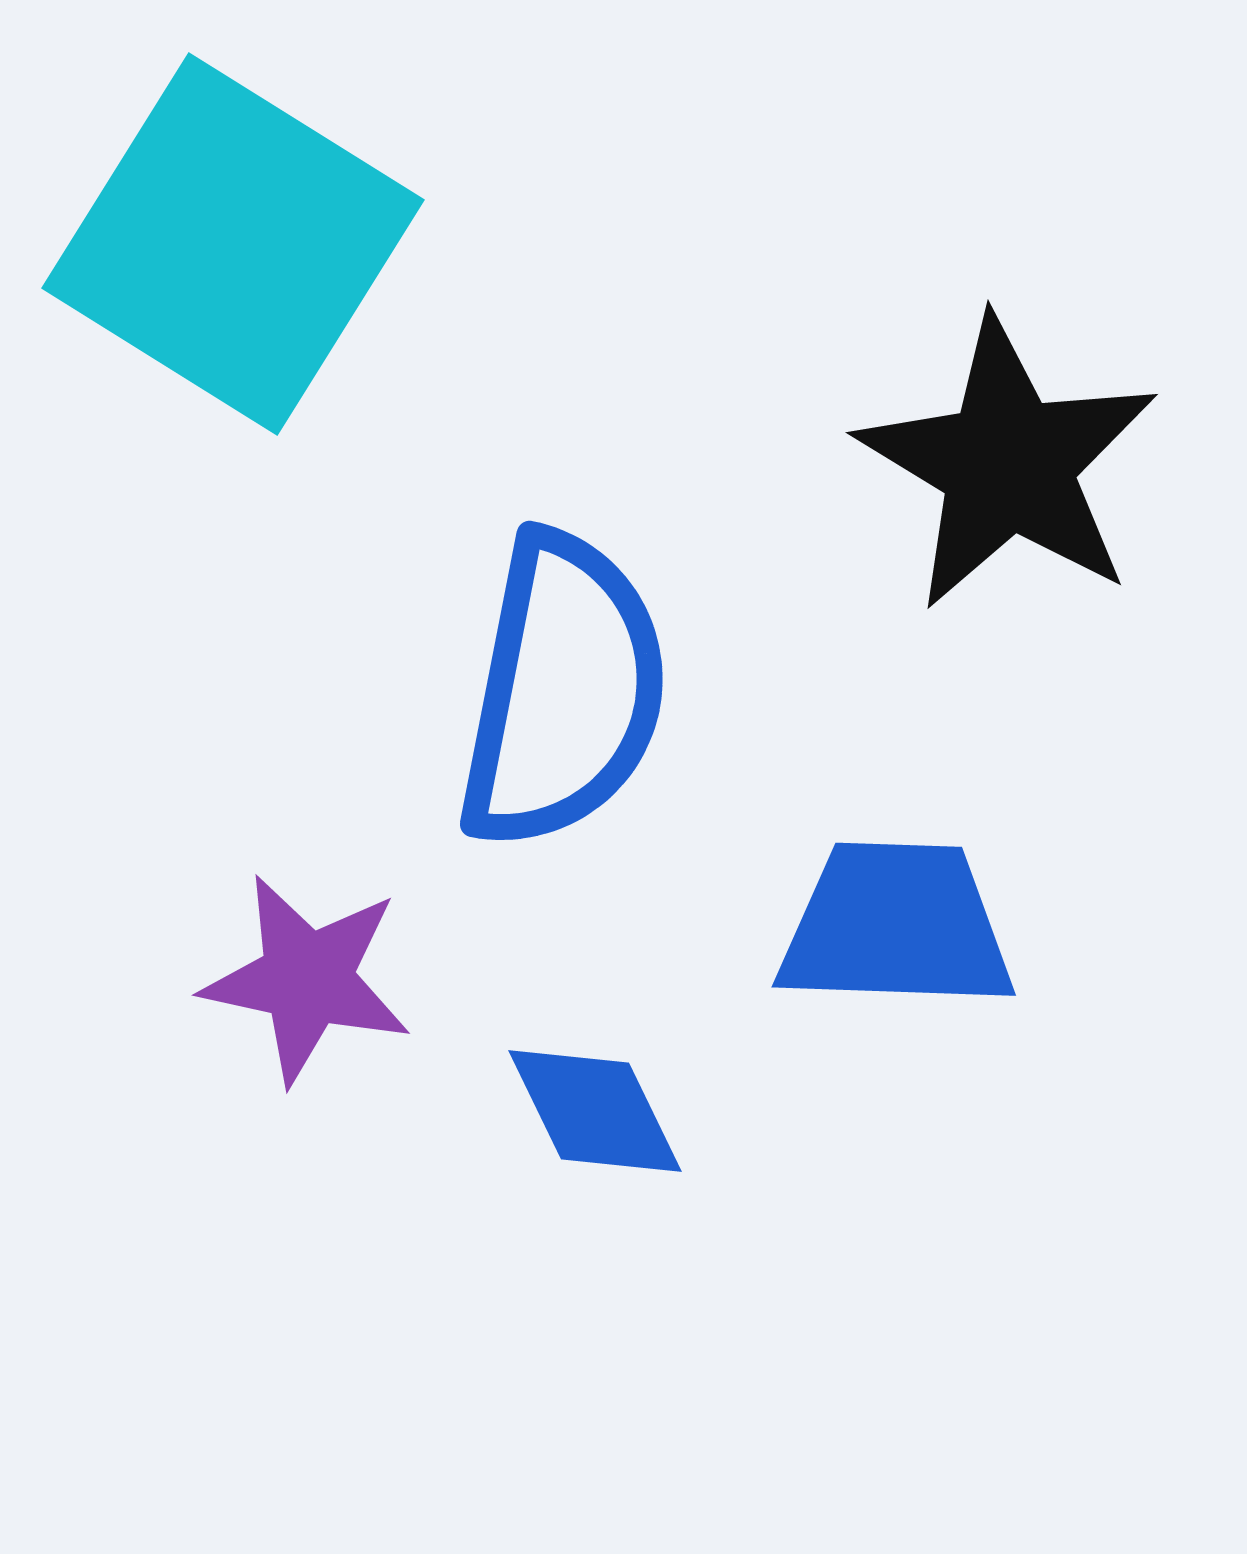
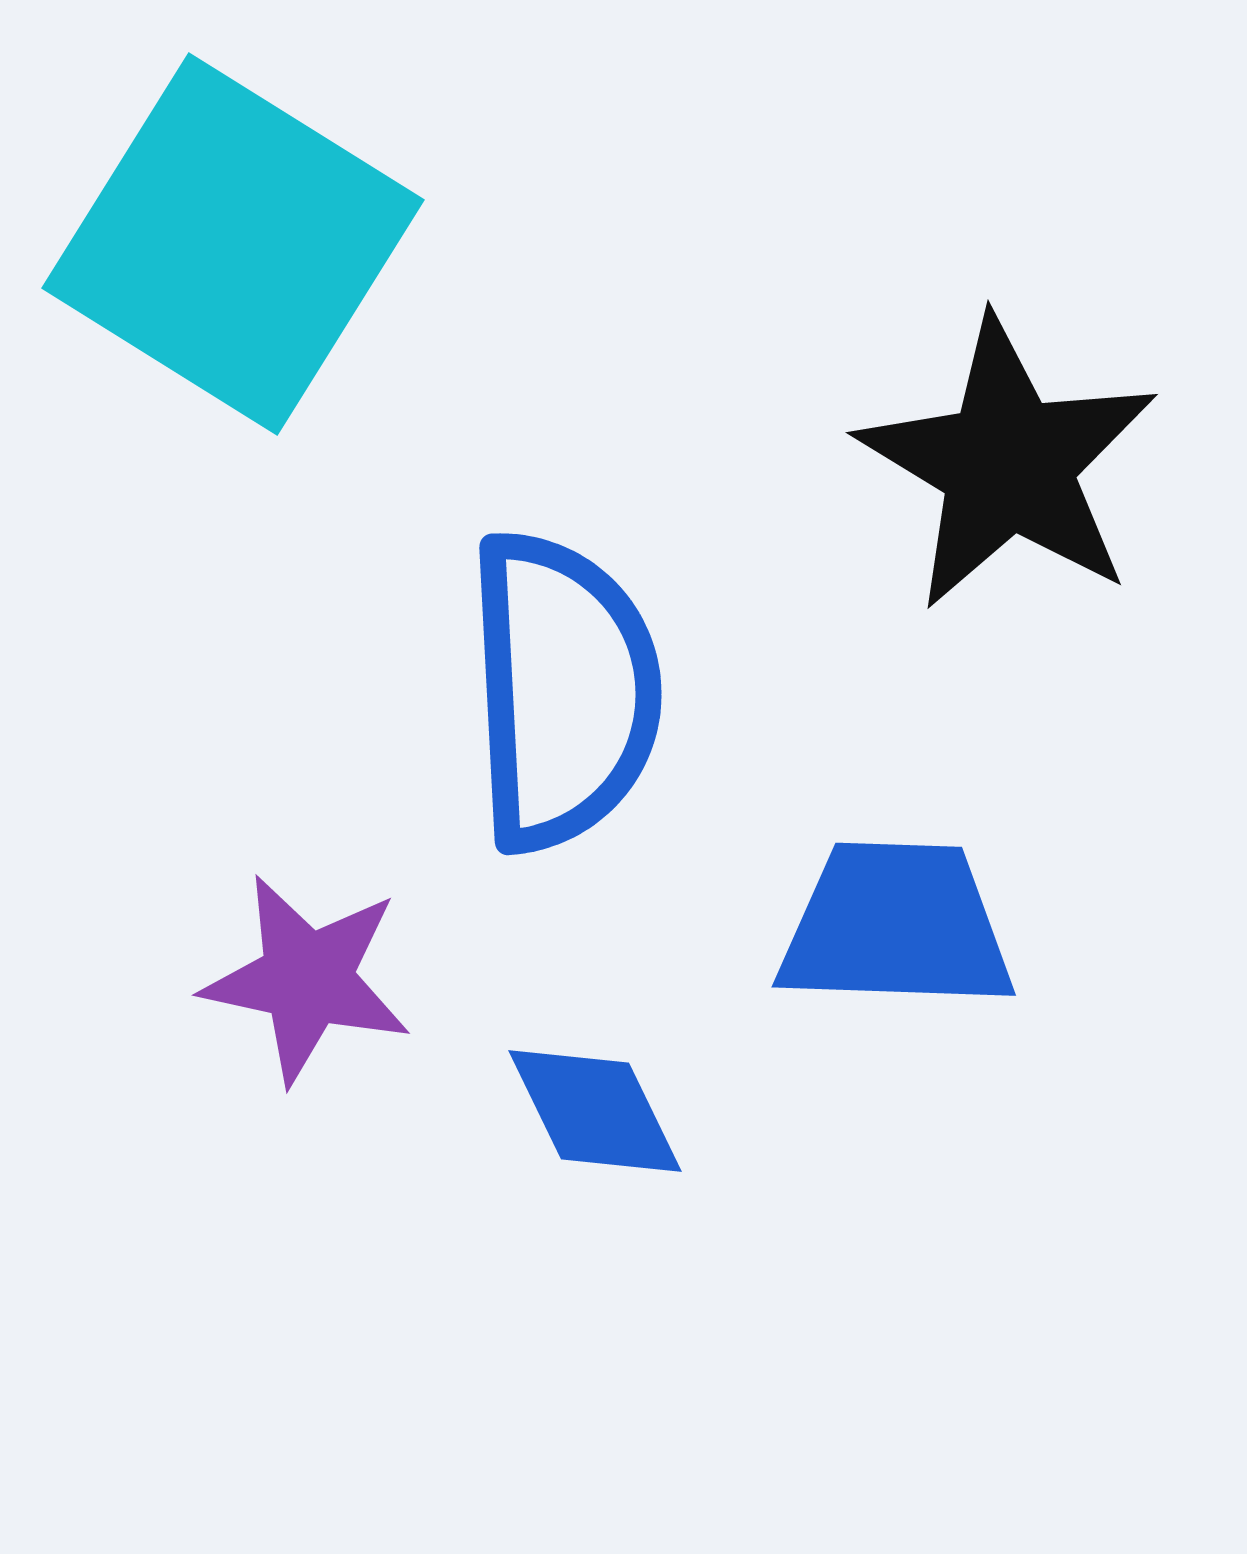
blue semicircle: rotated 14 degrees counterclockwise
